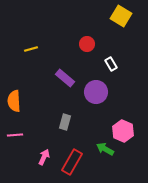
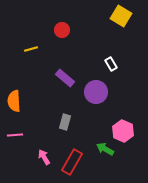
red circle: moved 25 px left, 14 px up
pink arrow: rotated 56 degrees counterclockwise
